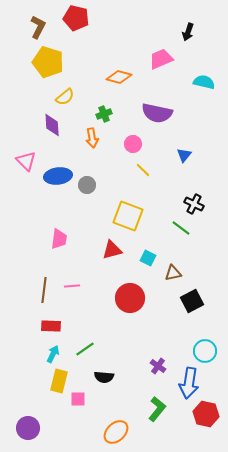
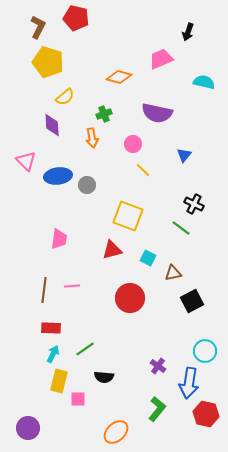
red rectangle at (51, 326): moved 2 px down
